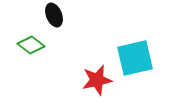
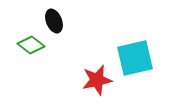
black ellipse: moved 6 px down
